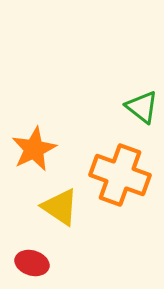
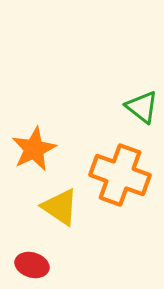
red ellipse: moved 2 px down
